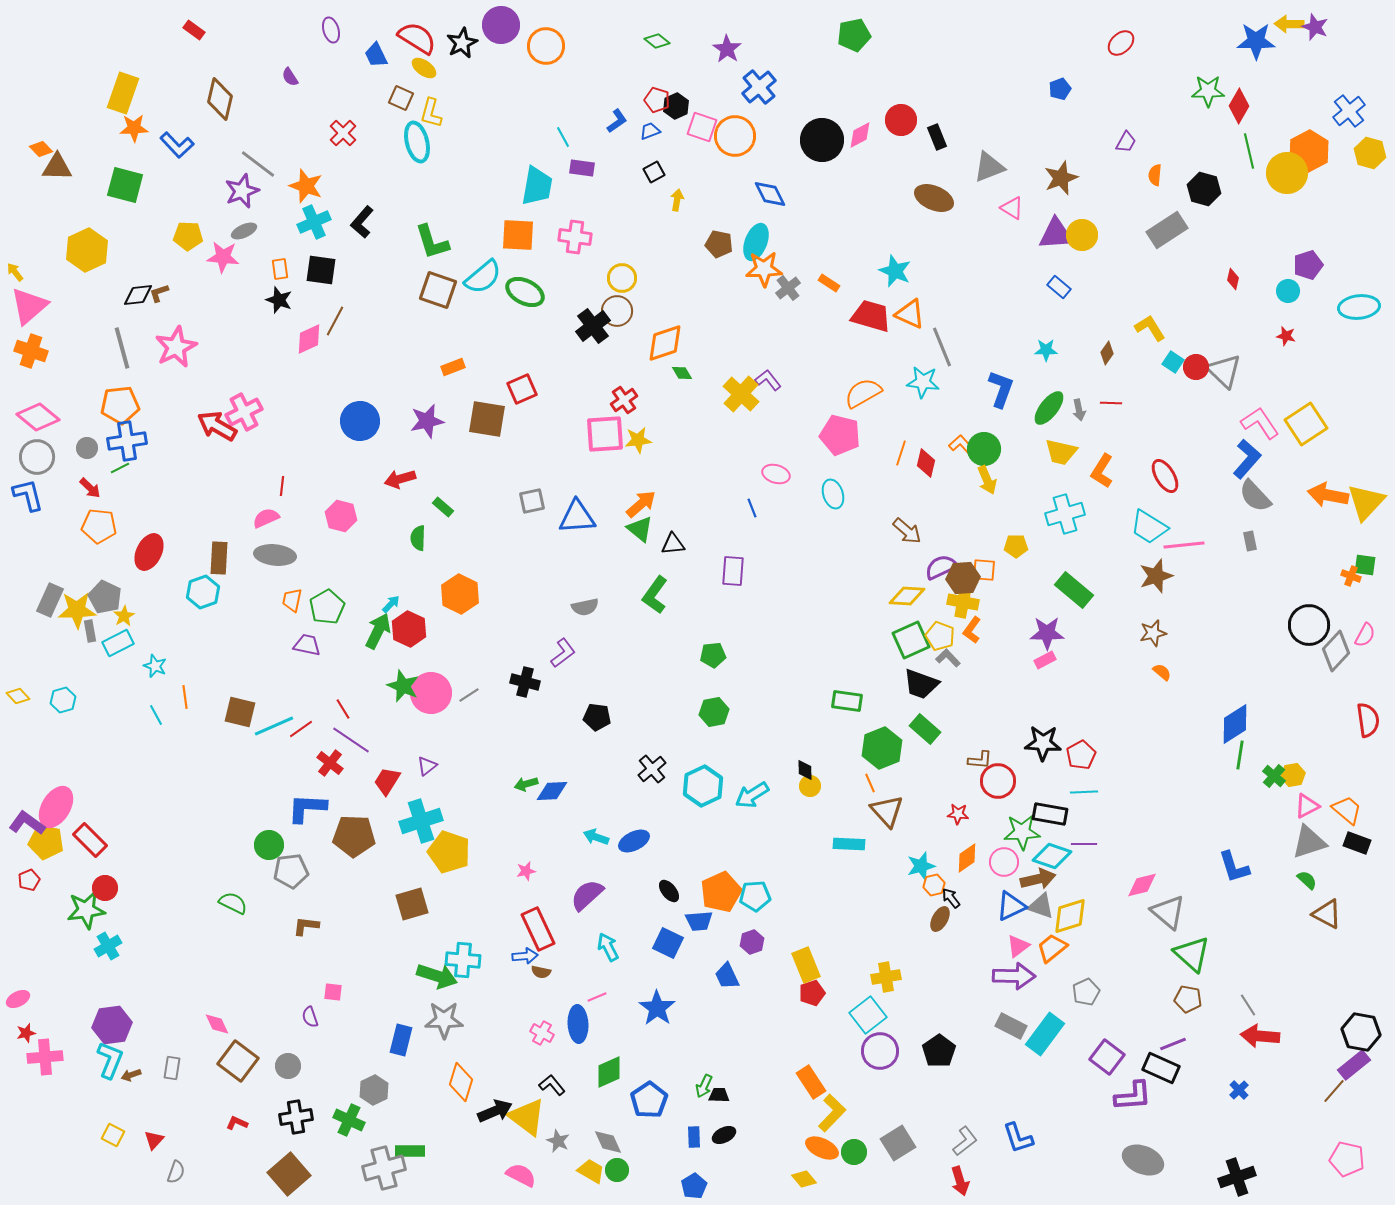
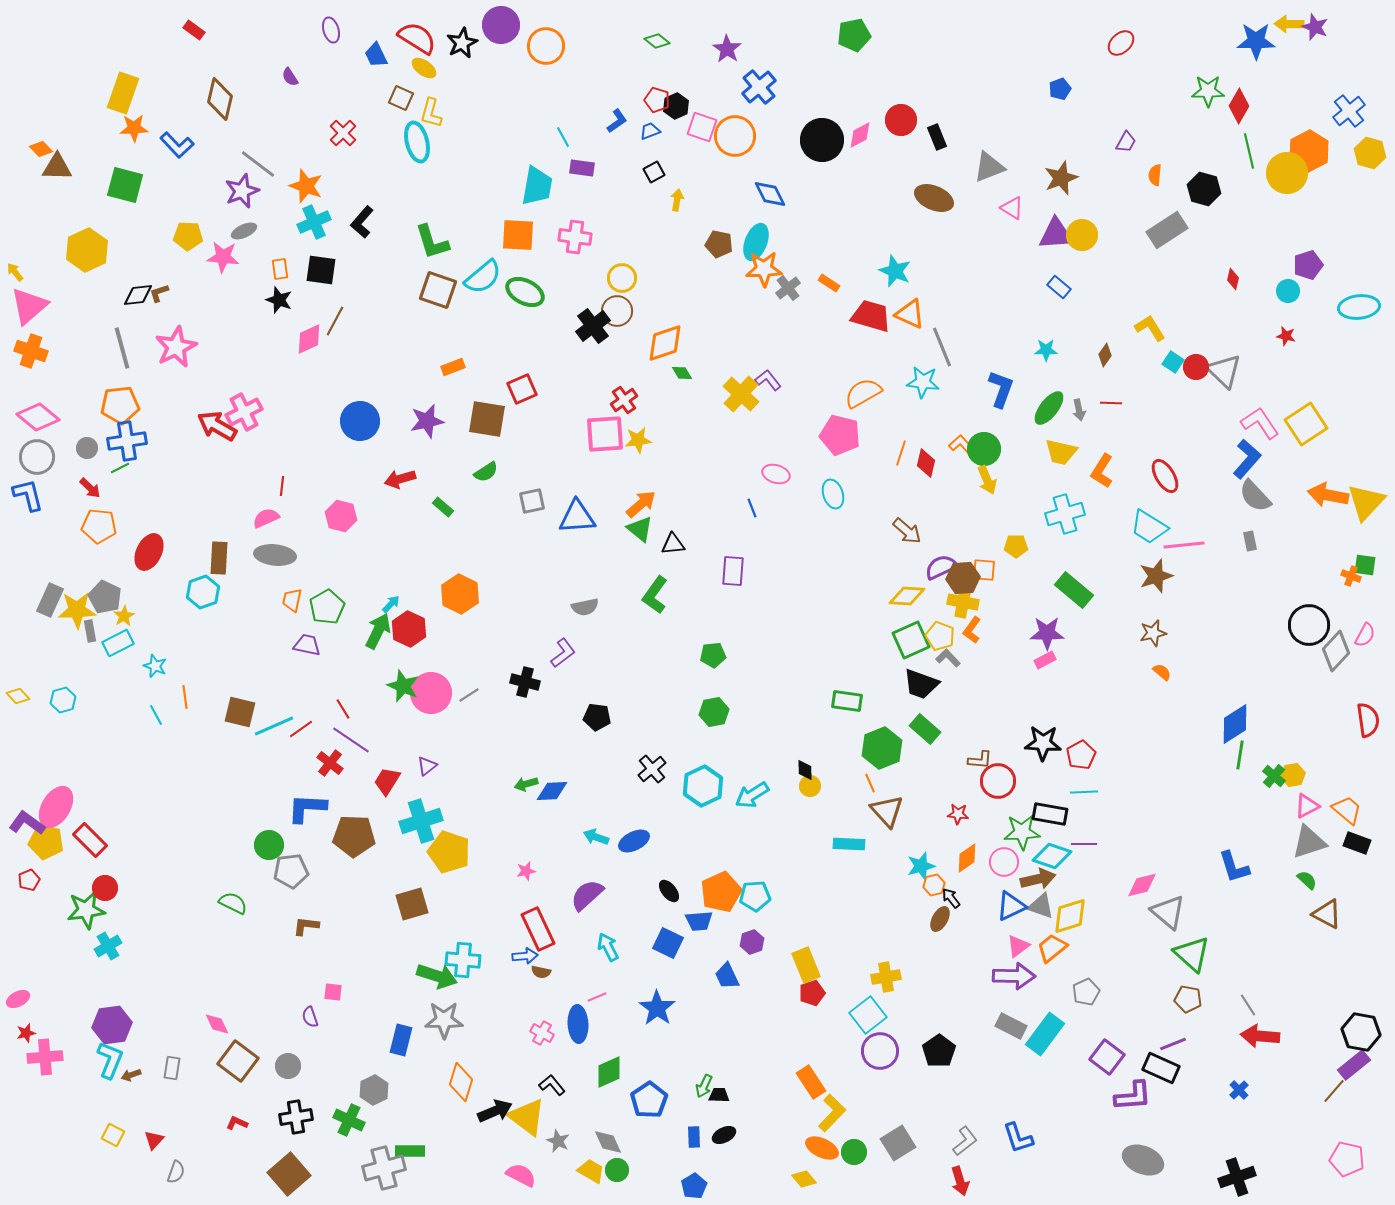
brown diamond at (1107, 353): moved 2 px left, 2 px down
green semicircle at (418, 538): moved 68 px right, 66 px up; rotated 125 degrees counterclockwise
